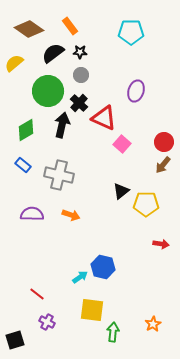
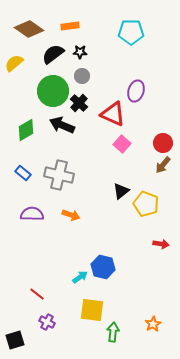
orange rectangle: rotated 60 degrees counterclockwise
black semicircle: moved 1 px down
gray circle: moved 1 px right, 1 px down
green circle: moved 5 px right
red triangle: moved 9 px right, 4 px up
black arrow: rotated 80 degrees counterclockwise
red circle: moved 1 px left, 1 px down
blue rectangle: moved 8 px down
yellow pentagon: rotated 20 degrees clockwise
